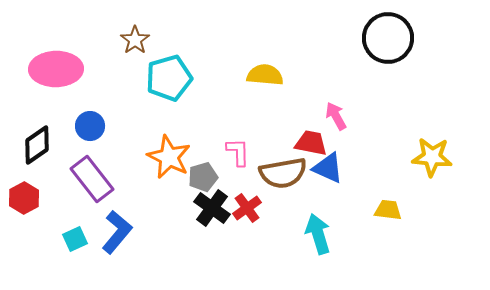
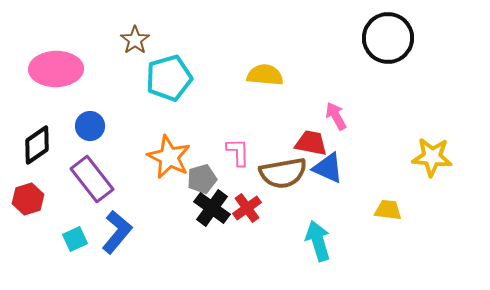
gray pentagon: moved 1 px left, 2 px down
red hexagon: moved 4 px right, 1 px down; rotated 12 degrees clockwise
cyan arrow: moved 7 px down
